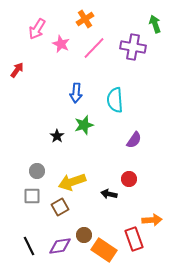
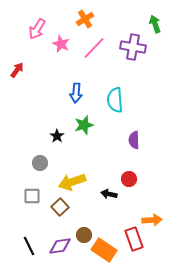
purple semicircle: rotated 144 degrees clockwise
gray circle: moved 3 px right, 8 px up
brown square: rotated 12 degrees counterclockwise
